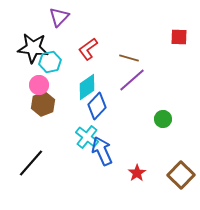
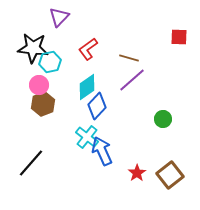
brown square: moved 11 px left; rotated 8 degrees clockwise
